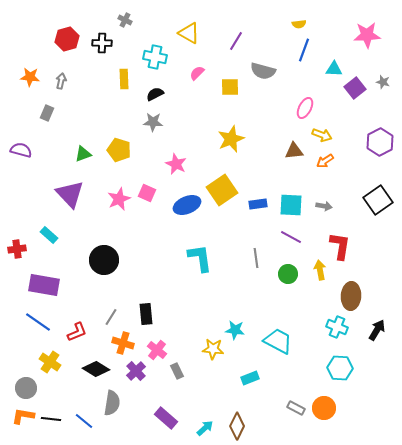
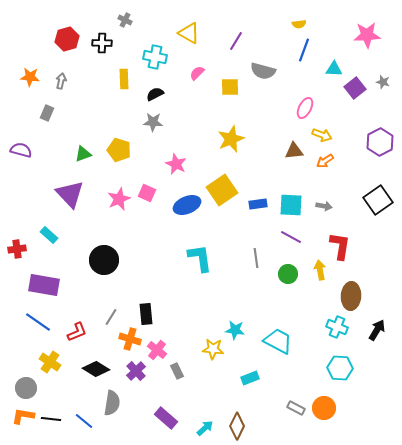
orange cross at (123, 343): moved 7 px right, 4 px up
